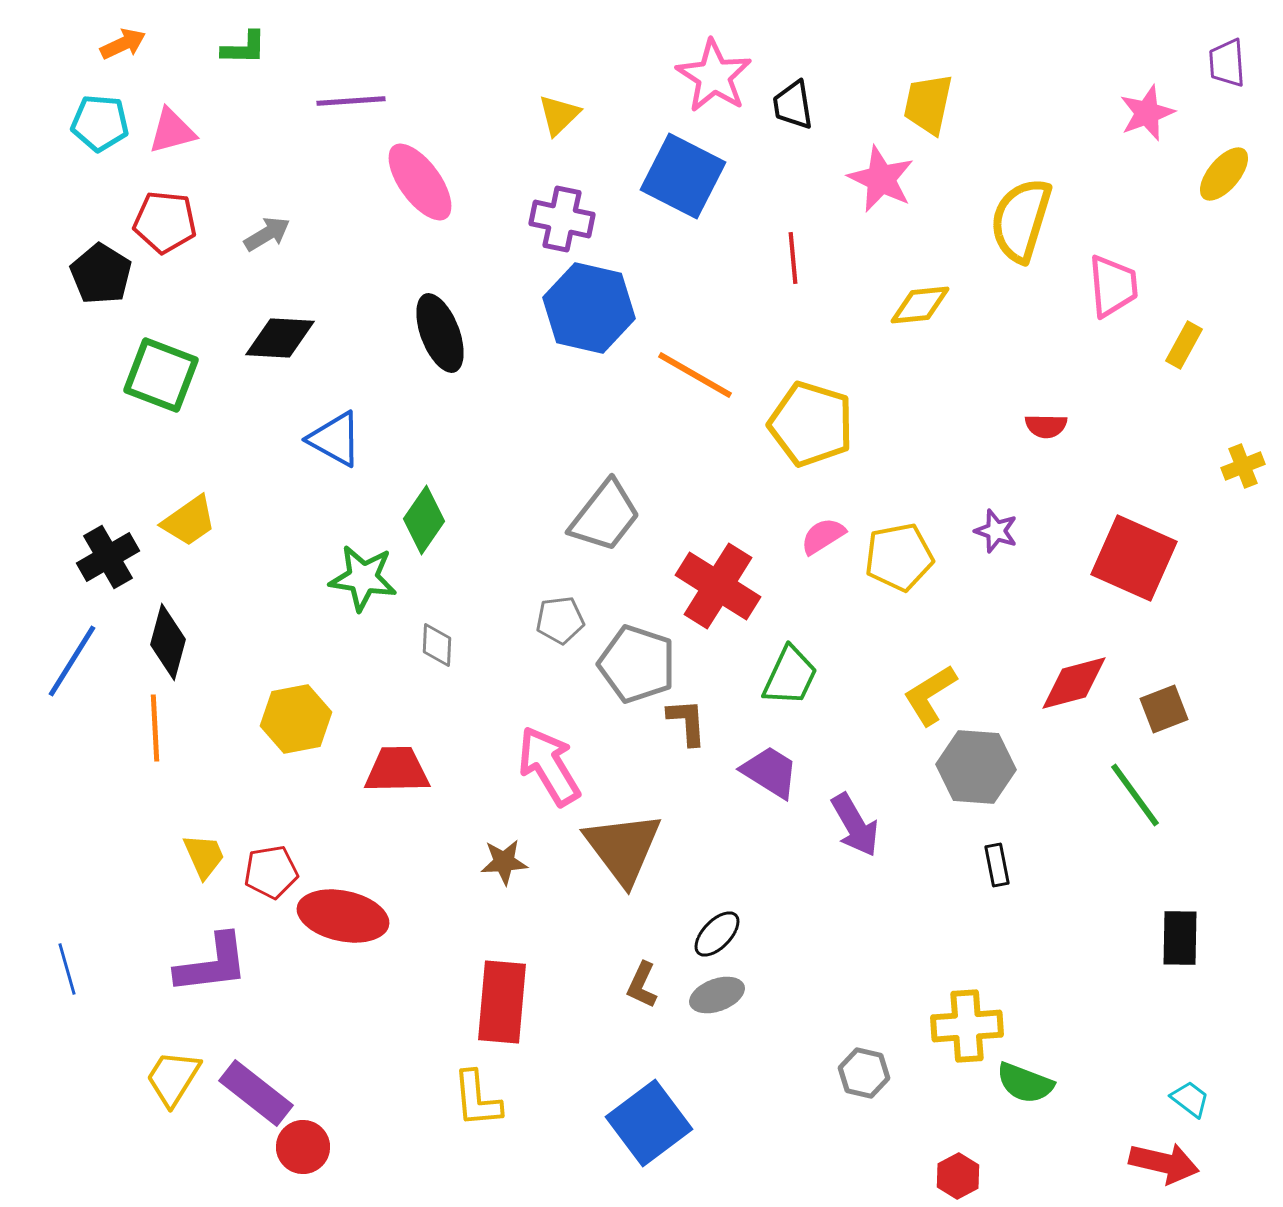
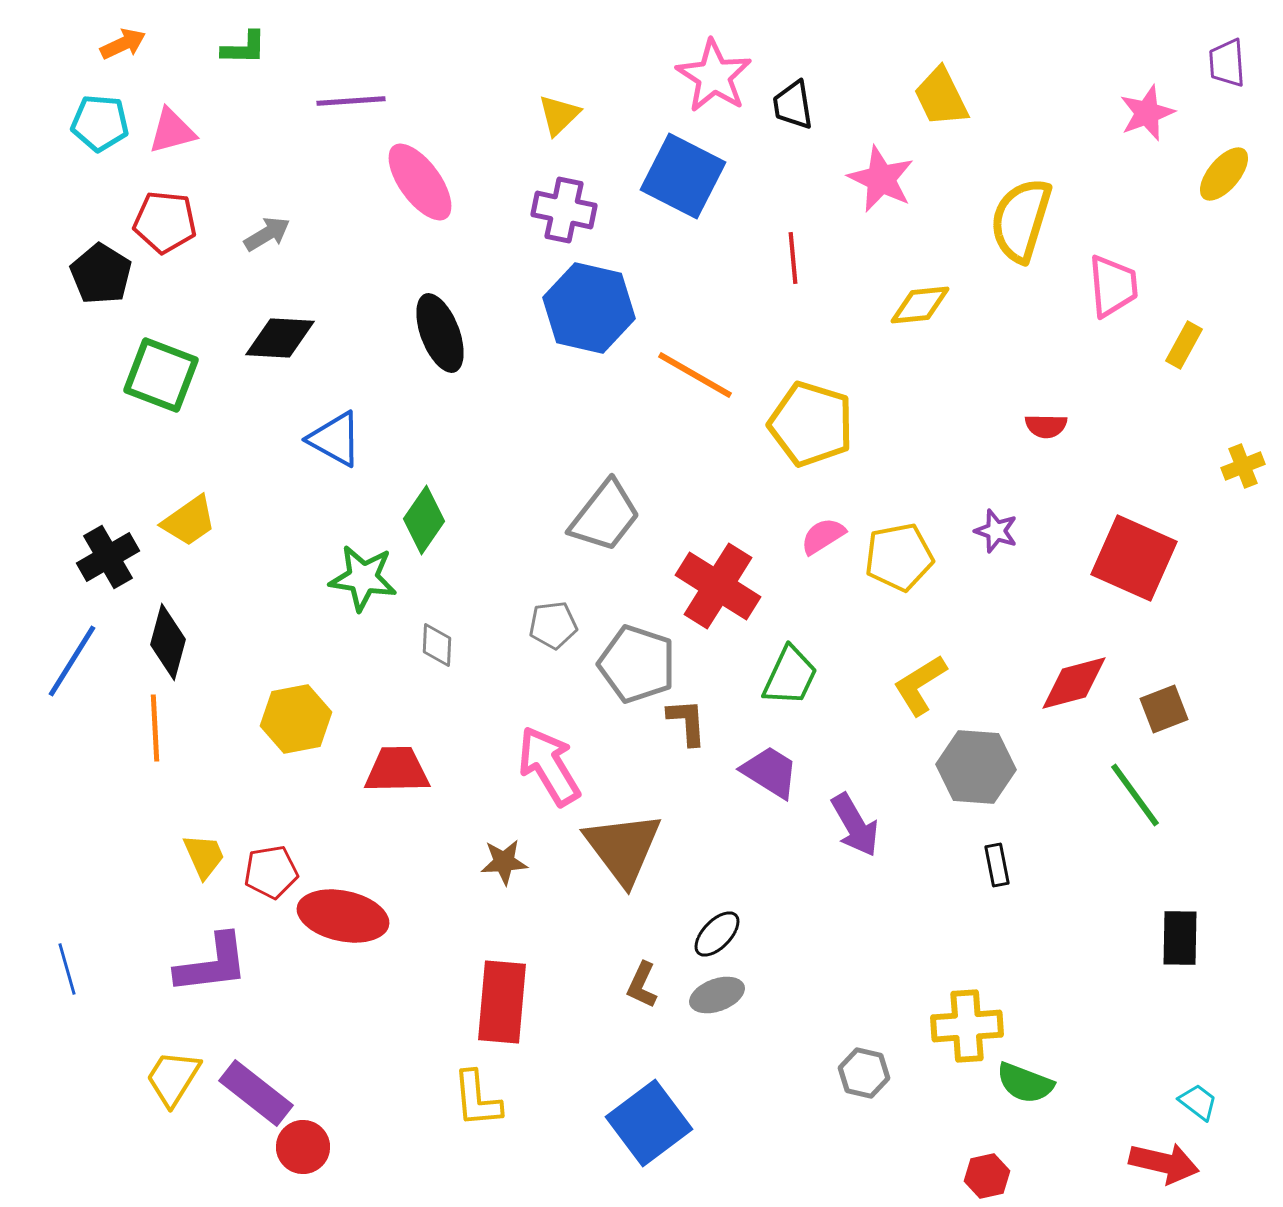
yellow trapezoid at (928, 104): moved 13 px right, 7 px up; rotated 38 degrees counterclockwise
purple cross at (562, 219): moved 2 px right, 9 px up
gray pentagon at (560, 620): moved 7 px left, 5 px down
yellow L-shape at (930, 695): moved 10 px left, 10 px up
cyan trapezoid at (1190, 1099): moved 8 px right, 3 px down
red hexagon at (958, 1176): moved 29 px right; rotated 15 degrees clockwise
